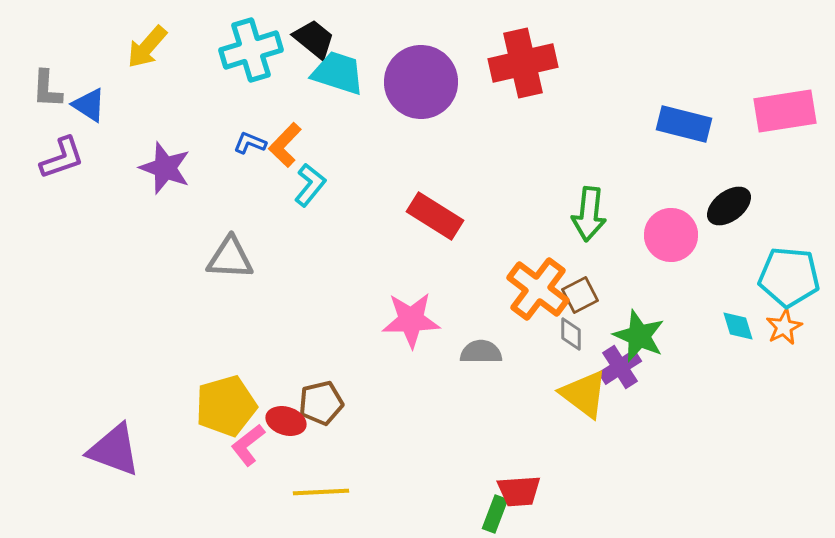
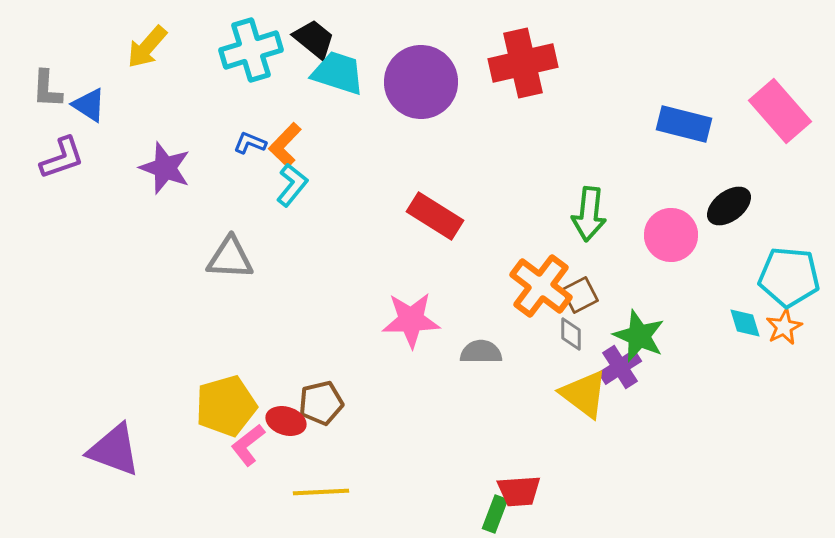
pink rectangle: moved 5 px left; rotated 58 degrees clockwise
cyan L-shape: moved 18 px left
orange cross: moved 3 px right, 3 px up
cyan diamond: moved 7 px right, 3 px up
